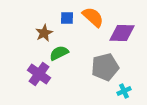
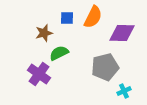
orange semicircle: rotated 75 degrees clockwise
brown star: rotated 12 degrees clockwise
